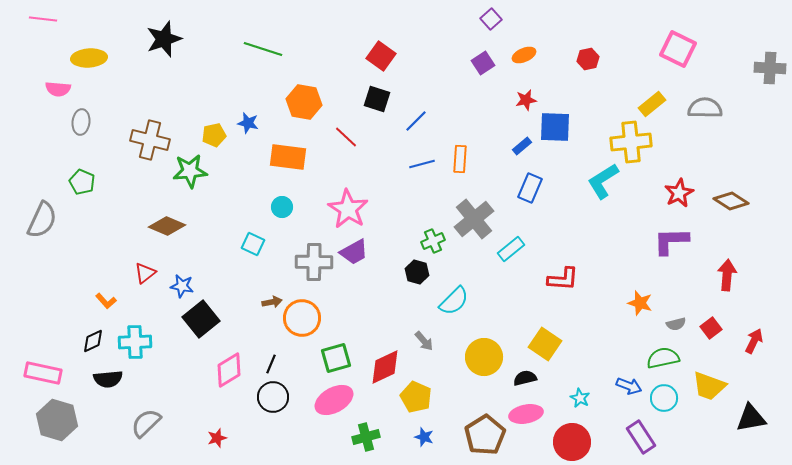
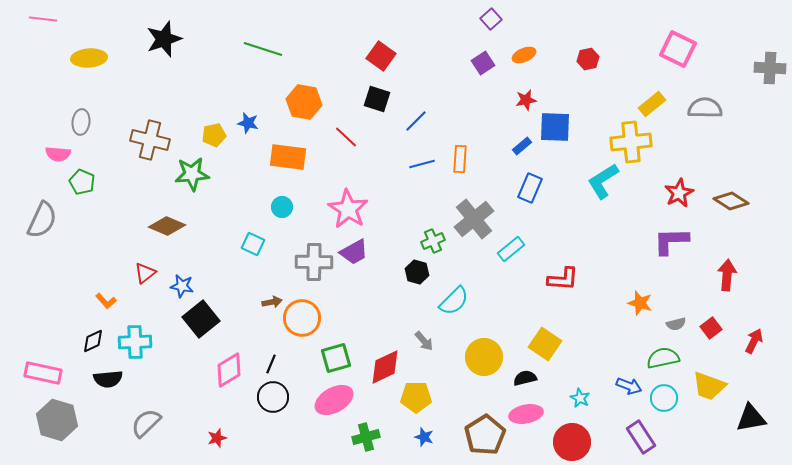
pink semicircle at (58, 89): moved 65 px down
green star at (190, 171): moved 2 px right, 3 px down
yellow pentagon at (416, 397): rotated 24 degrees counterclockwise
